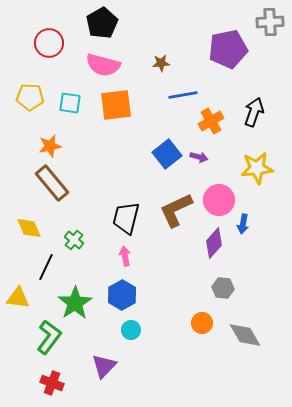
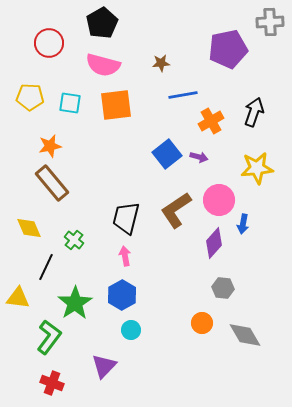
brown L-shape: rotated 9 degrees counterclockwise
